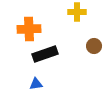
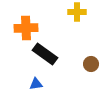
orange cross: moved 3 px left, 1 px up
brown circle: moved 3 px left, 18 px down
black rectangle: rotated 55 degrees clockwise
